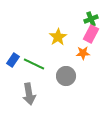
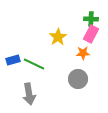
green cross: rotated 24 degrees clockwise
blue rectangle: rotated 40 degrees clockwise
gray circle: moved 12 px right, 3 px down
